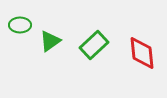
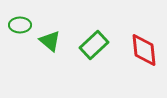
green triangle: rotated 45 degrees counterclockwise
red diamond: moved 2 px right, 3 px up
